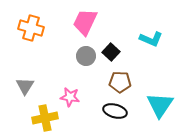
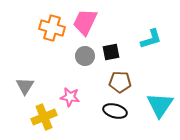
orange cross: moved 21 px right
cyan L-shape: rotated 40 degrees counterclockwise
black square: rotated 36 degrees clockwise
gray circle: moved 1 px left
yellow cross: moved 1 px left, 1 px up; rotated 10 degrees counterclockwise
